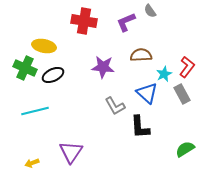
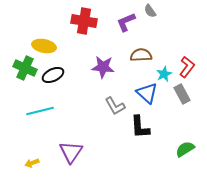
cyan line: moved 5 px right
